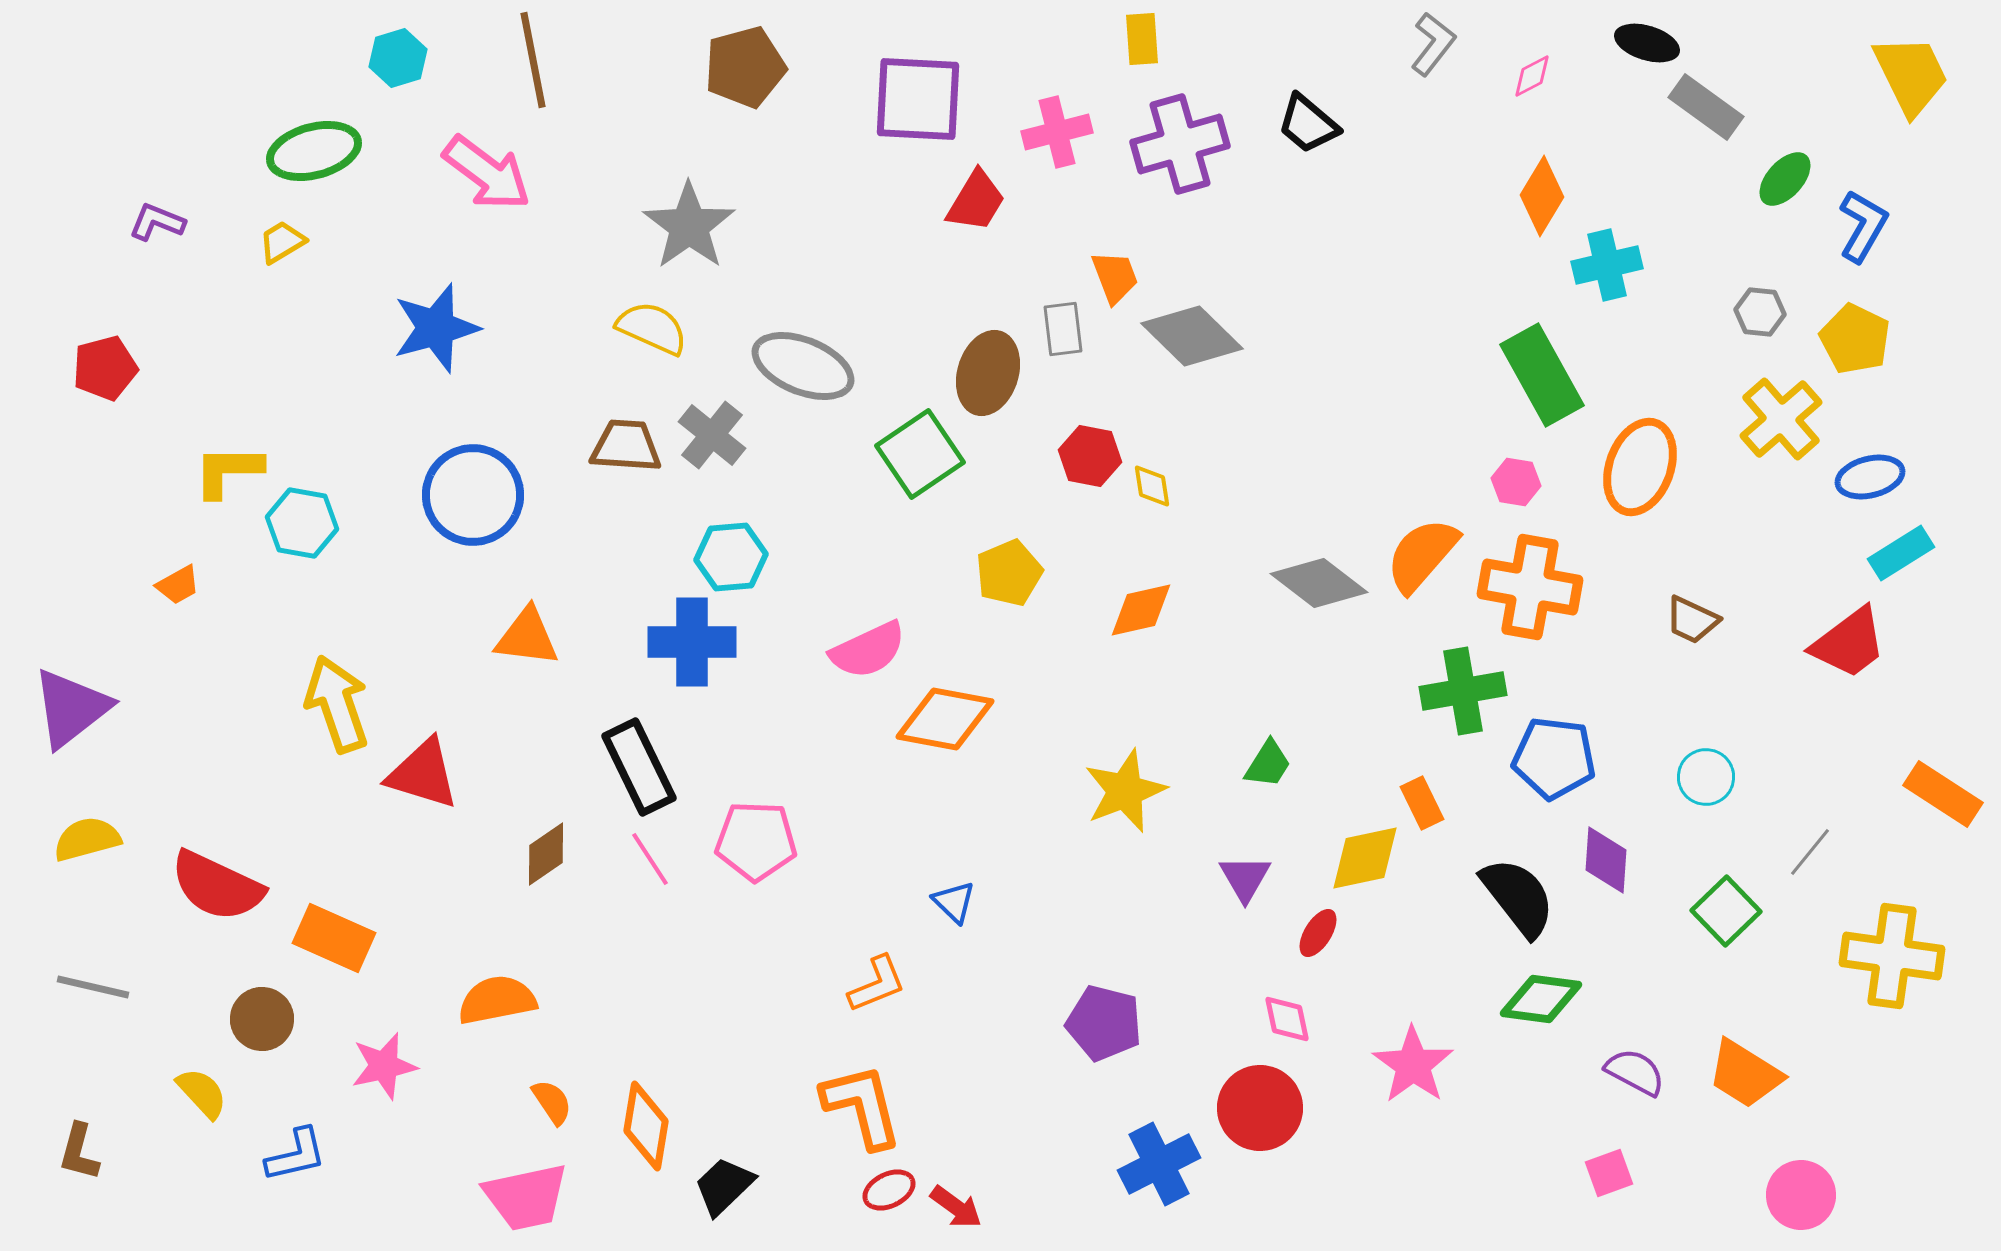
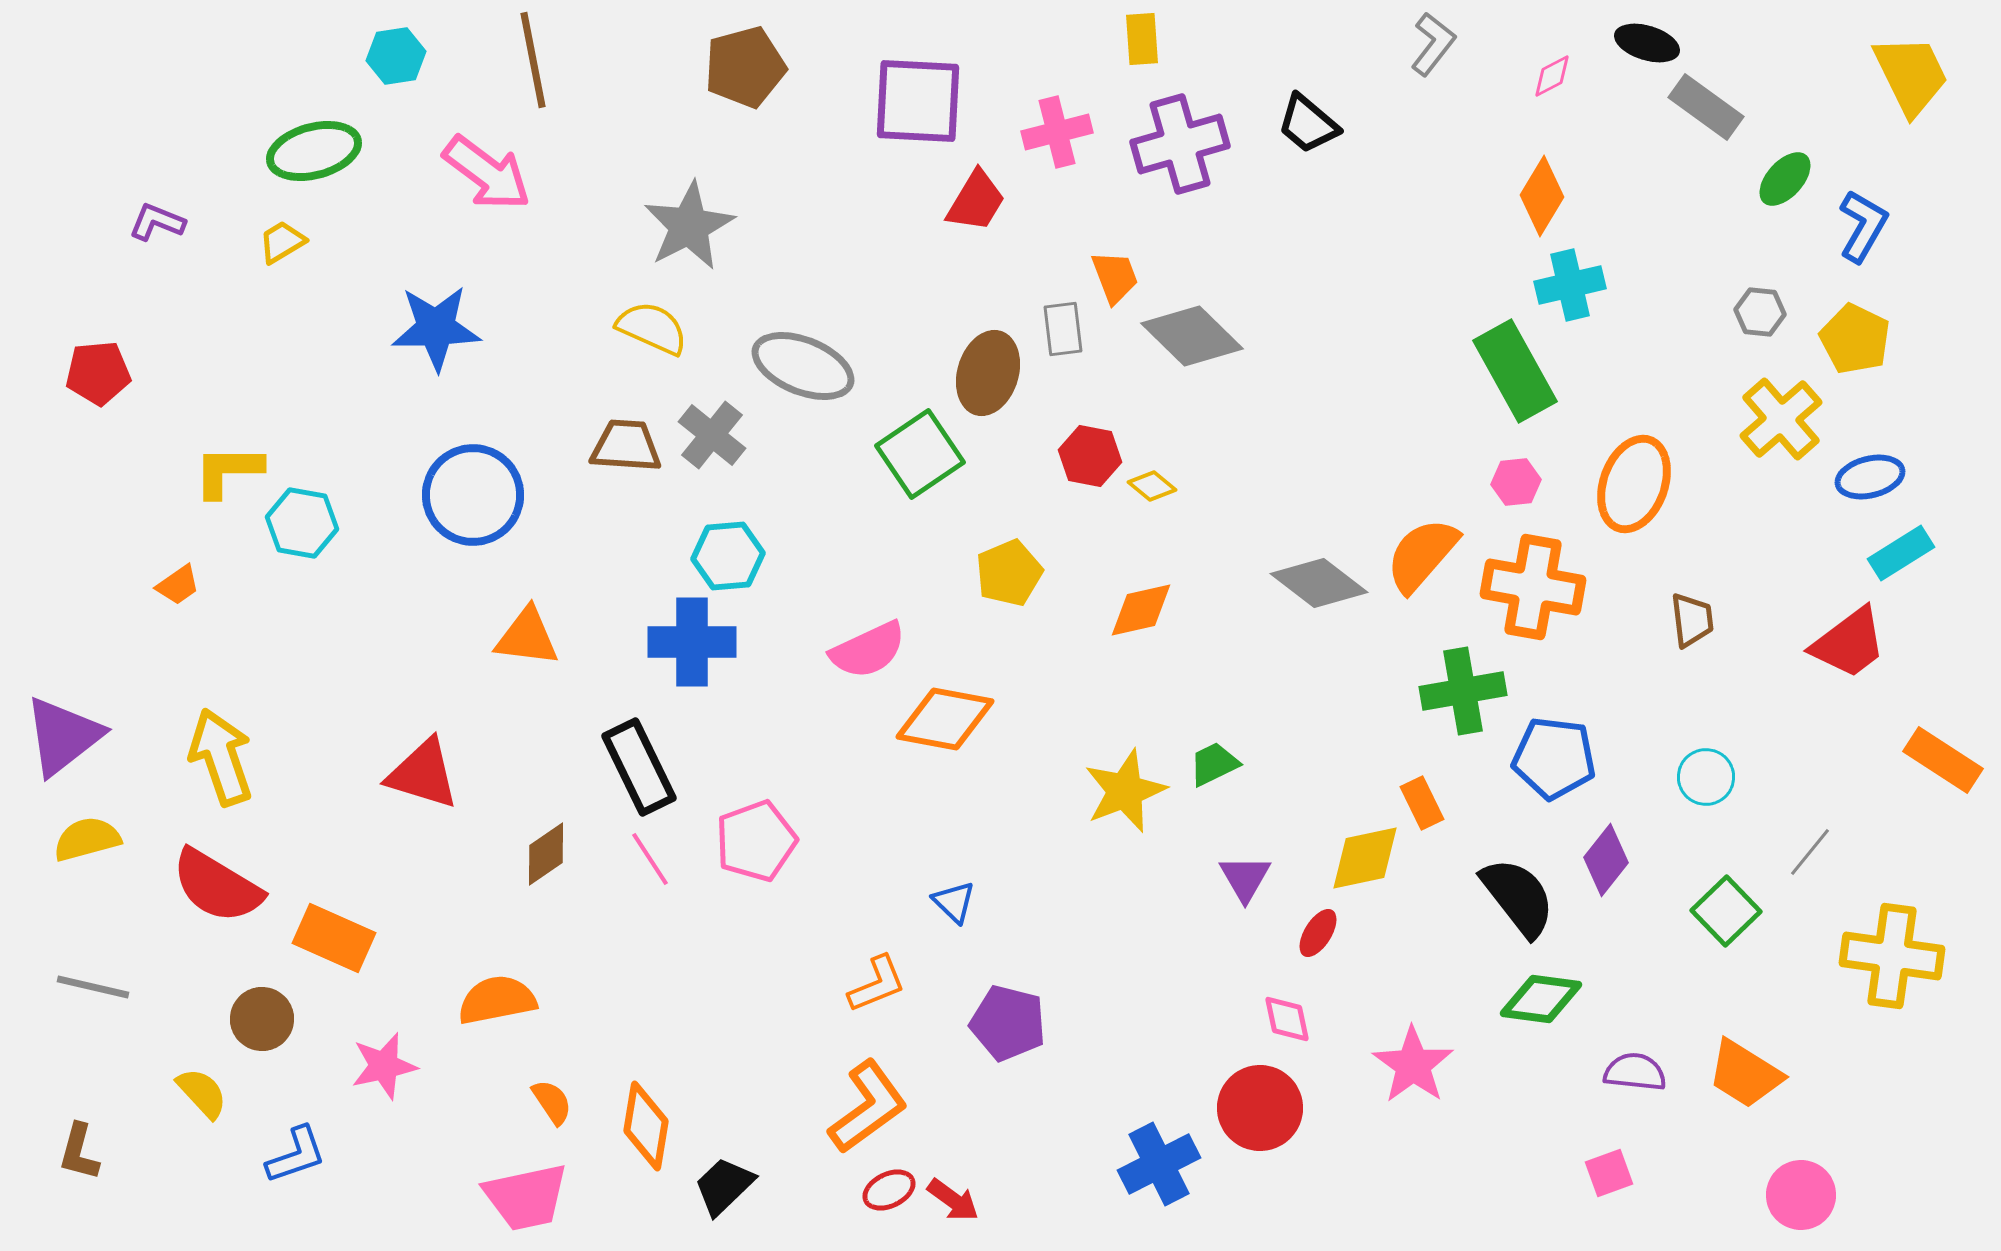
cyan hexagon at (398, 58): moved 2 px left, 2 px up; rotated 8 degrees clockwise
pink diamond at (1532, 76): moved 20 px right
purple square at (918, 99): moved 2 px down
gray star at (689, 226): rotated 8 degrees clockwise
cyan cross at (1607, 265): moved 37 px left, 20 px down
blue star at (436, 328): rotated 14 degrees clockwise
red pentagon at (105, 368): moved 7 px left, 5 px down; rotated 10 degrees clockwise
green rectangle at (1542, 375): moved 27 px left, 4 px up
orange ellipse at (1640, 467): moved 6 px left, 17 px down
pink hexagon at (1516, 482): rotated 15 degrees counterclockwise
yellow diamond at (1152, 486): rotated 42 degrees counterclockwise
cyan hexagon at (731, 557): moved 3 px left, 1 px up
orange trapezoid at (178, 585): rotated 6 degrees counterclockwise
orange cross at (1530, 587): moved 3 px right
brown trapezoid at (1692, 620): rotated 122 degrees counterclockwise
yellow arrow at (337, 704): moved 116 px left, 53 px down
purple triangle at (71, 708): moved 8 px left, 28 px down
green trapezoid at (1268, 764): moved 54 px left; rotated 148 degrees counterclockwise
orange rectangle at (1943, 794): moved 34 px up
pink pentagon at (756, 841): rotated 22 degrees counterclockwise
purple diamond at (1606, 860): rotated 34 degrees clockwise
red semicircle at (217, 886): rotated 6 degrees clockwise
purple pentagon at (1104, 1023): moved 96 px left
purple semicircle at (1635, 1072): rotated 22 degrees counterclockwise
orange L-shape at (862, 1106): moved 6 px right, 1 px down; rotated 68 degrees clockwise
blue L-shape at (296, 1155): rotated 6 degrees counterclockwise
red arrow at (956, 1207): moved 3 px left, 7 px up
